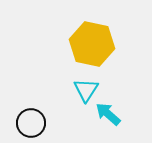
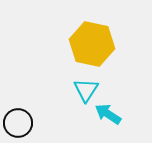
cyan arrow: rotated 8 degrees counterclockwise
black circle: moved 13 px left
